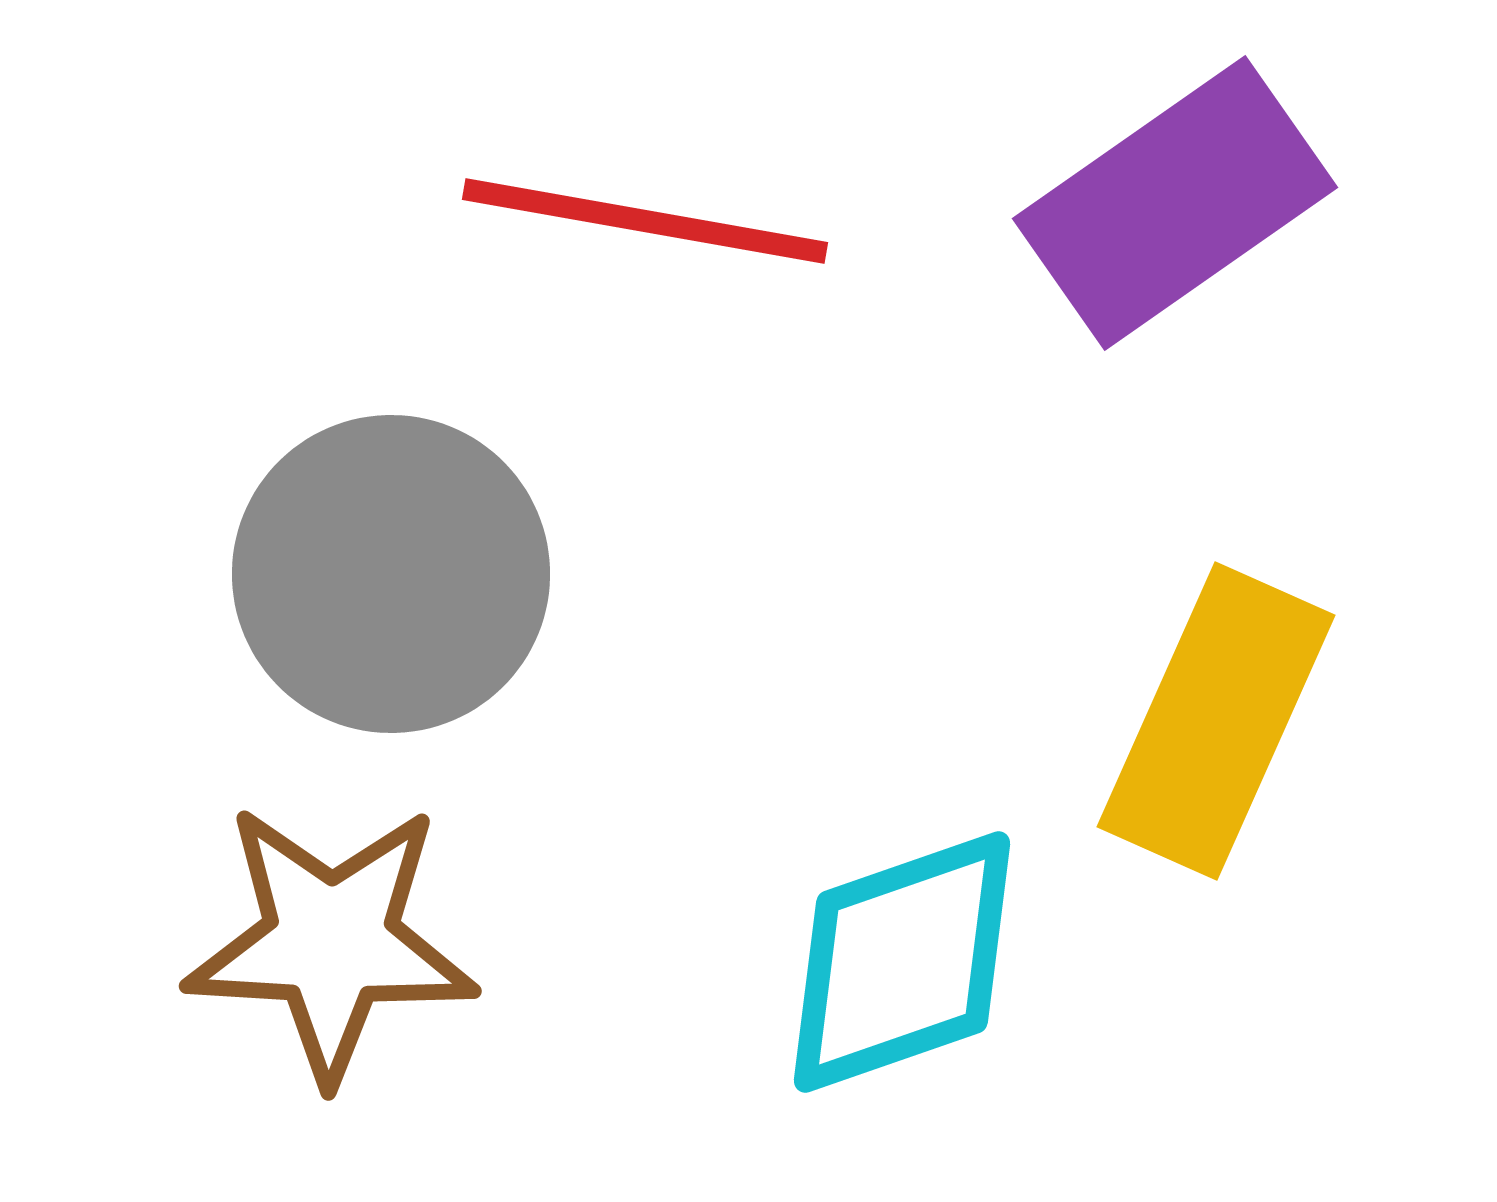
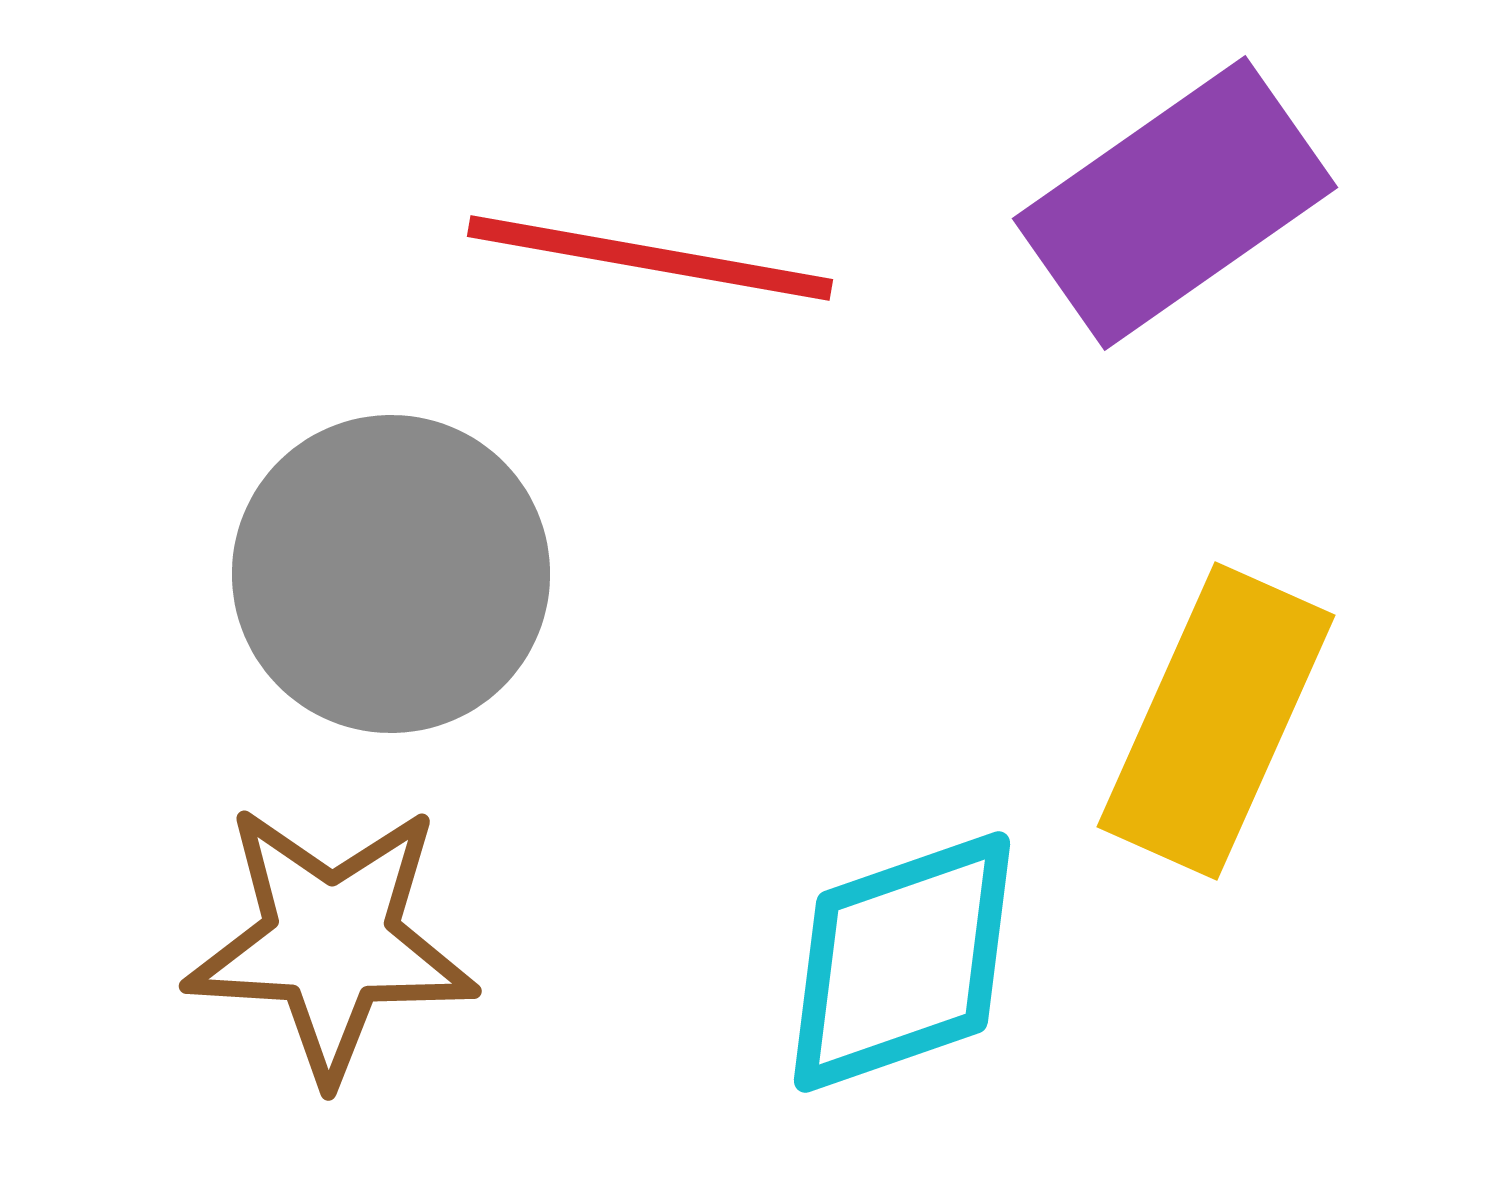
red line: moved 5 px right, 37 px down
